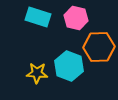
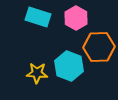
pink hexagon: rotated 15 degrees clockwise
